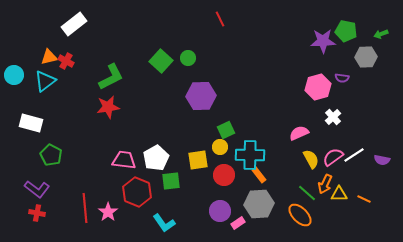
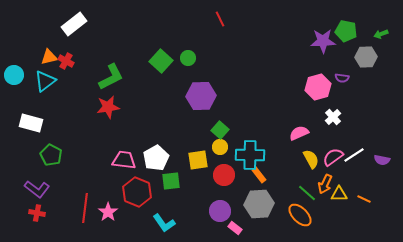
green square at (226, 130): moved 6 px left; rotated 24 degrees counterclockwise
red line at (85, 208): rotated 12 degrees clockwise
pink rectangle at (238, 223): moved 3 px left, 5 px down; rotated 72 degrees clockwise
